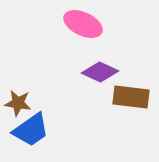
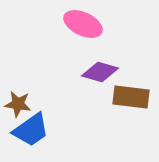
purple diamond: rotated 9 degrees counterclockwise
brown star: moved 1 px down
